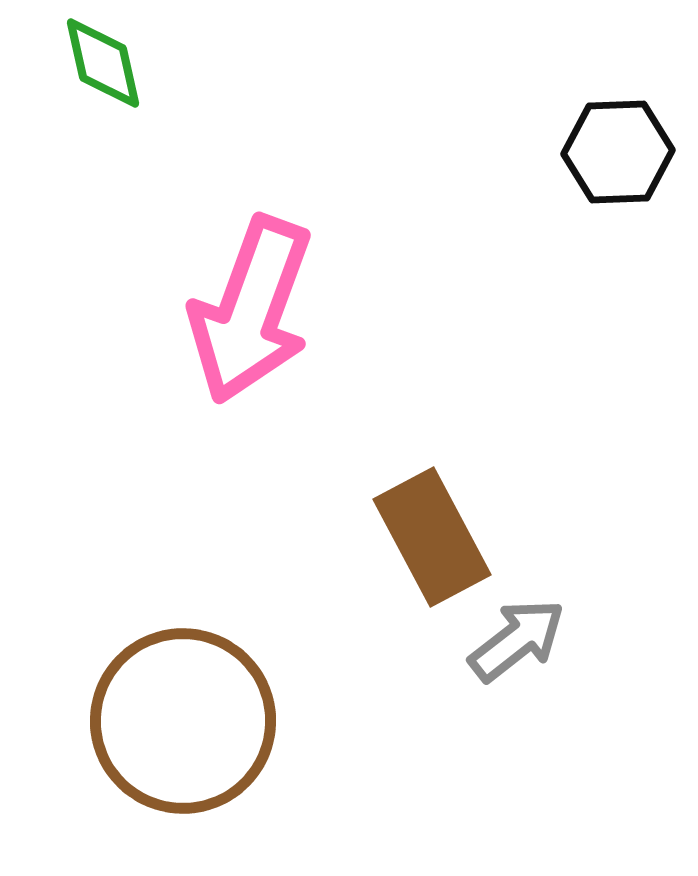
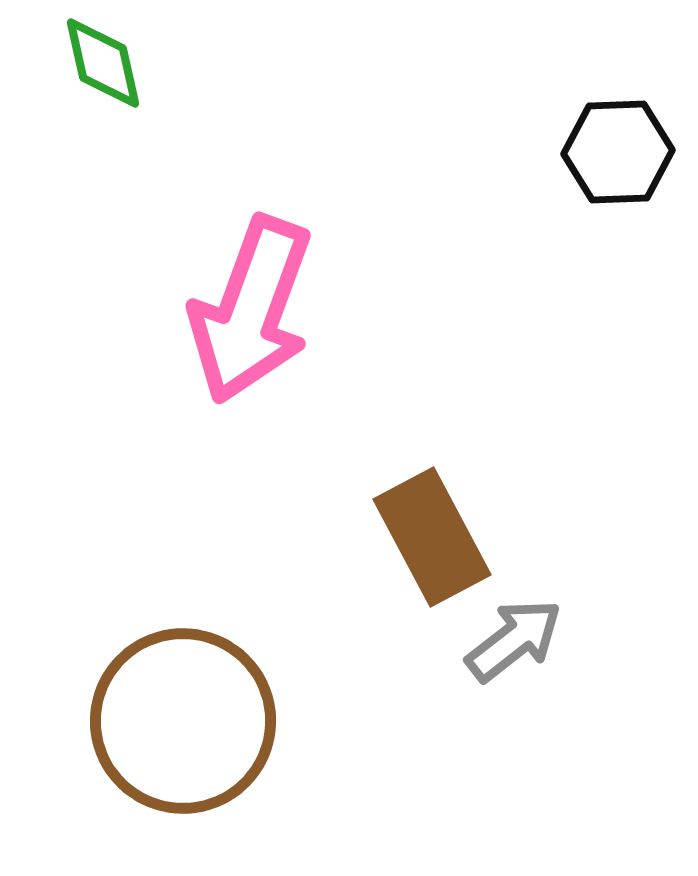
gray arrow: moved 3 px left
